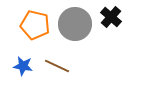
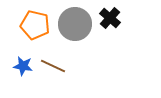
black cross: moved 1 px left, 1 px down
brown line: moved 4 px left
